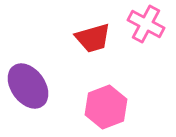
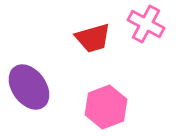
purple ellipse: moved 1 px right, 1 px down
